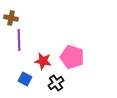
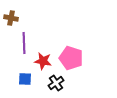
purple line: moved 5 px right, 3 px down
pink pentagon: moved 1 px left, 1 px down
blue square: rotated 24 degrees counterclockwise
